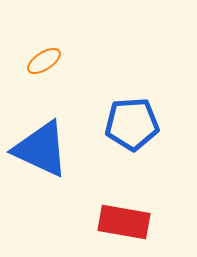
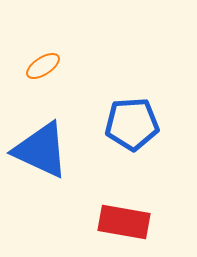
orange ellipse: moved 1 px left, 5 px down
blue triangle: moved 1 px down
